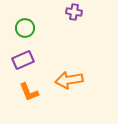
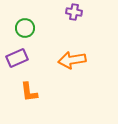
purple rectangle: moved 6 px left, 2 px up
orange arrow: moved 3 px right, 20 px up
orange L-shape: rotated 15 degrees clockwise
